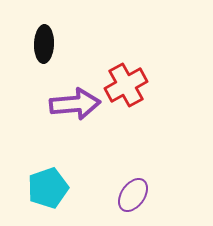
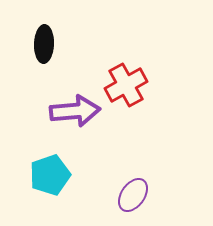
purple arrow: moved 7 px down
cyan pentagon: moved 2 px right, 13 px up
